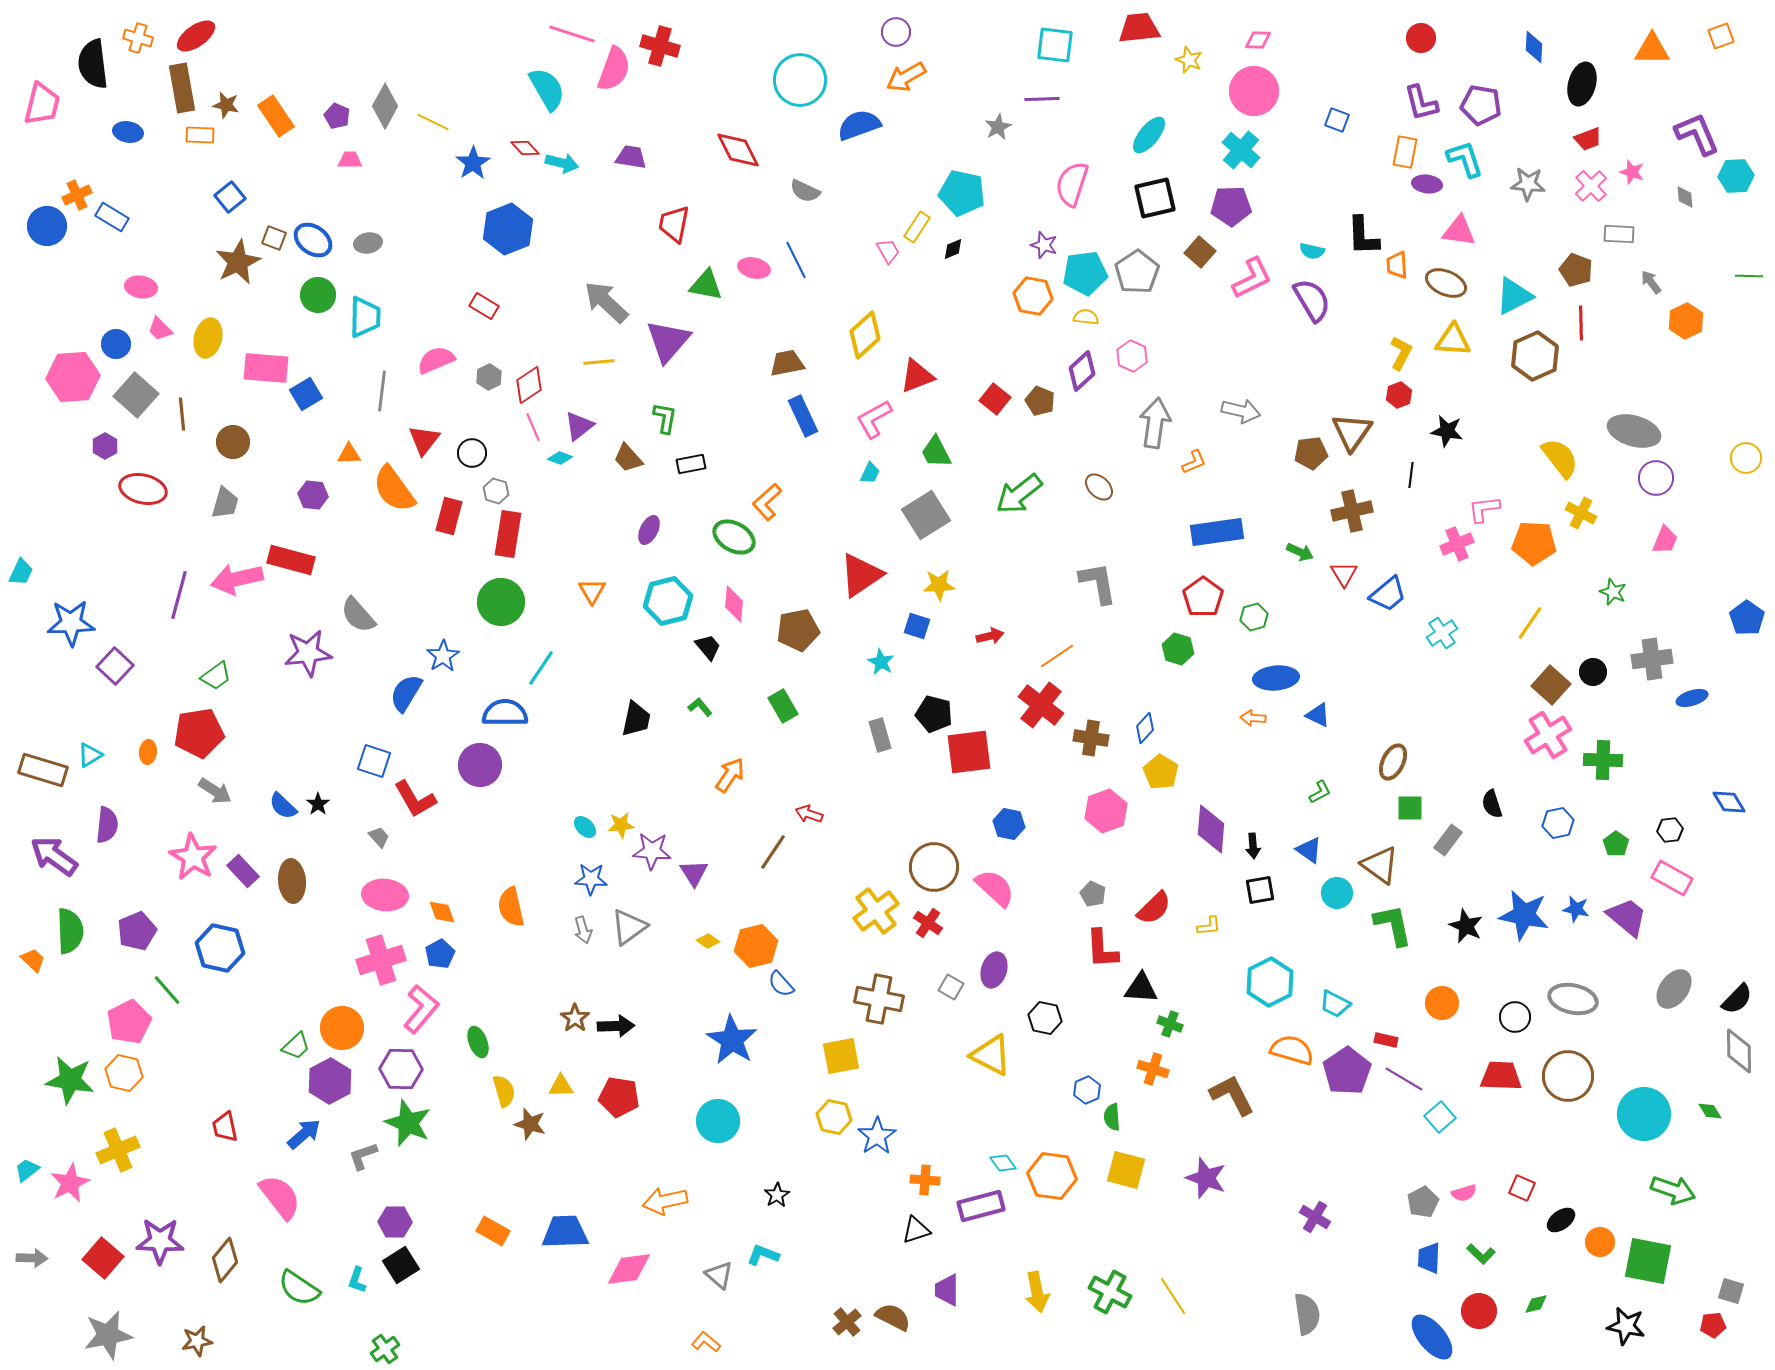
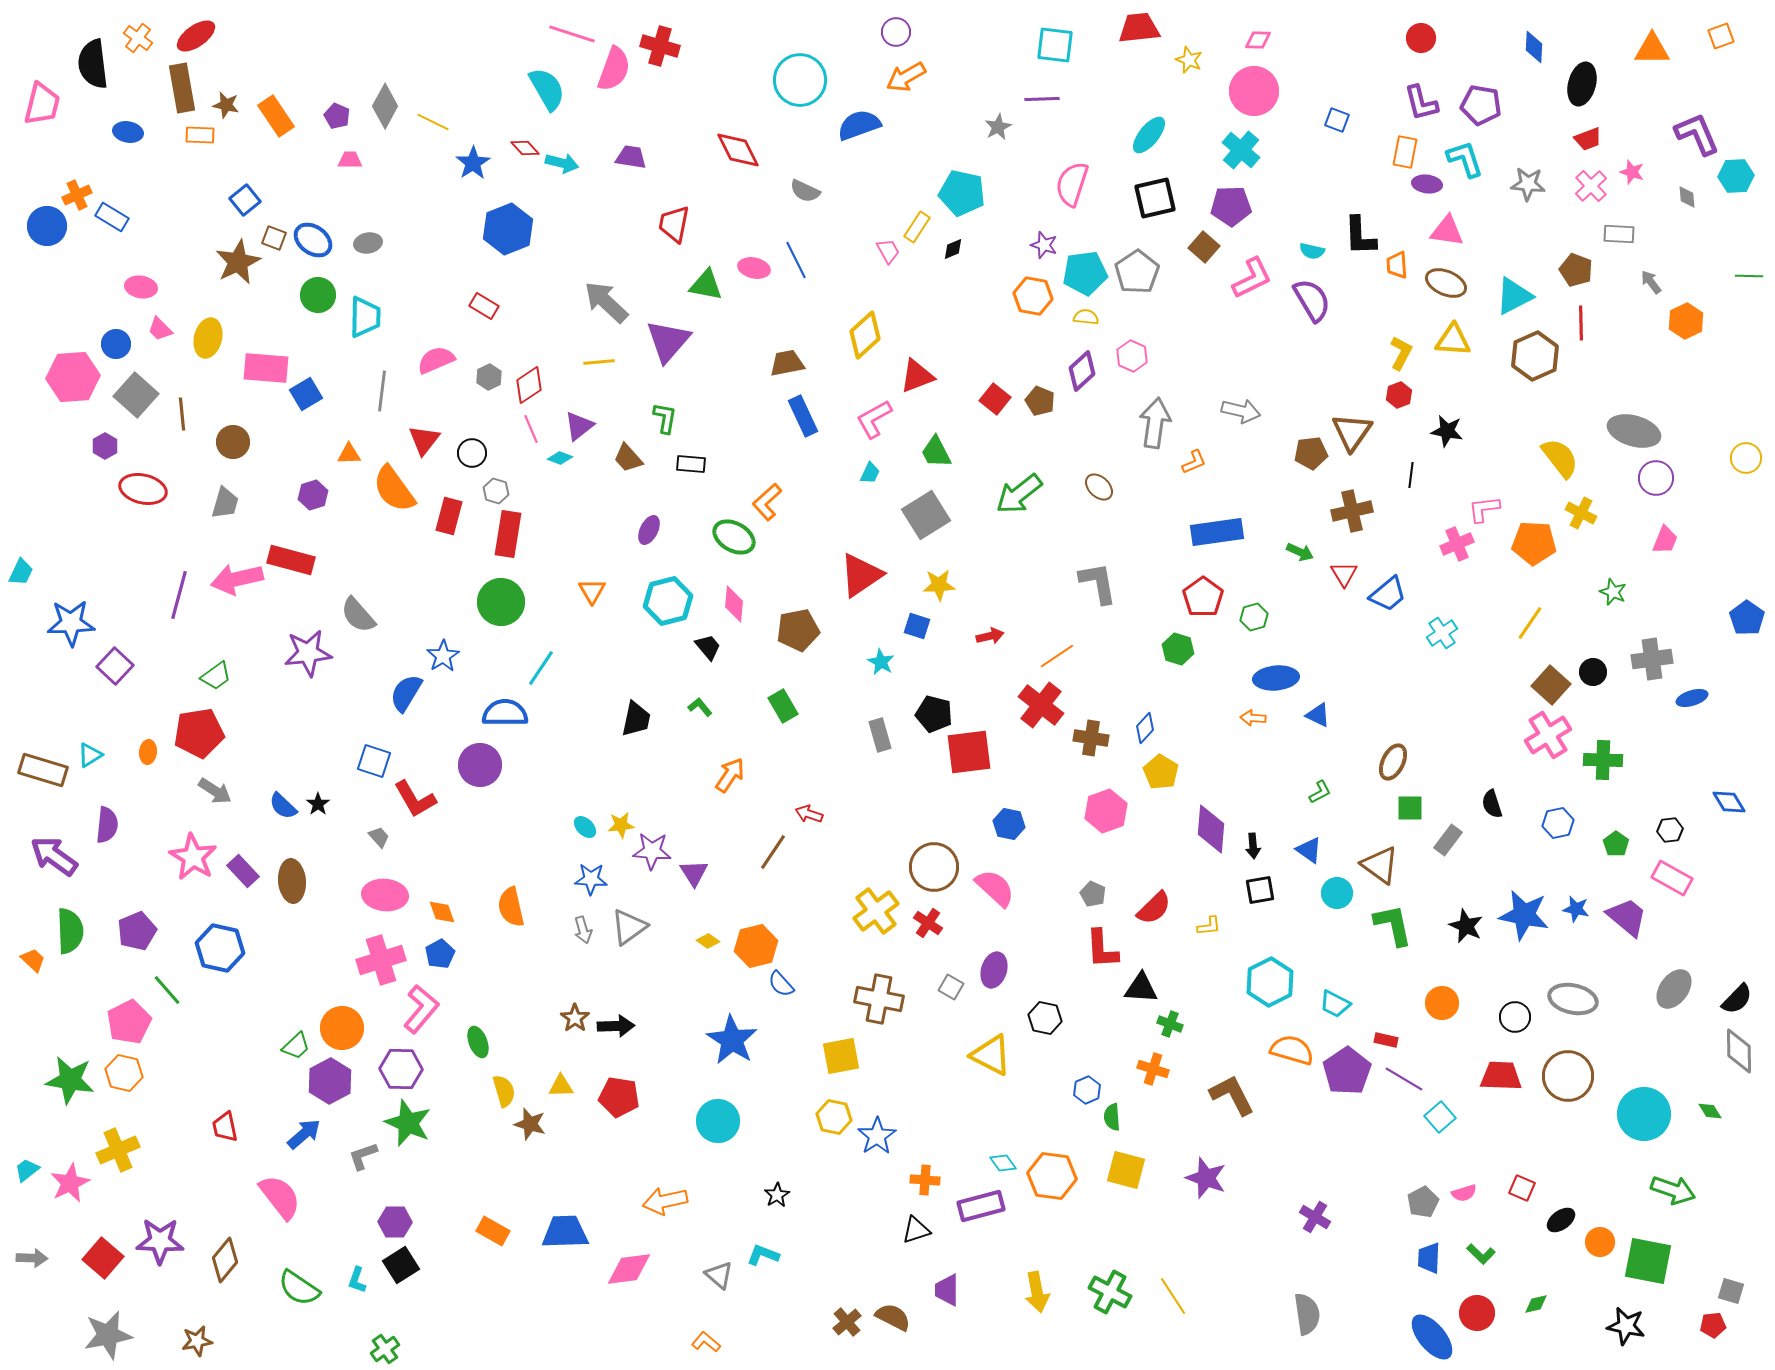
orange cross at (138, 38): rotated 20 degrees clockwise
blue square at (230, 197): moved 15 px right, 3 px down
gray diamond at (1685, 197): moved 2 px right
pink triangle at (1459, 231): moved 12 px left
black L-shape at (1363, 236): moved 3 px left
brown square at (1200, 252): moved 4 px right, 5 px up
pink line at (533, 427): moved 2 px left, 2 px down
black rectangle at (691, 464): rotated 16 degrees clockwise
purple hexagon at (313, 495): rotated 24 degrees counterclockwise
red circle at (1479, 1311): moved 2 px left, 2 px down
